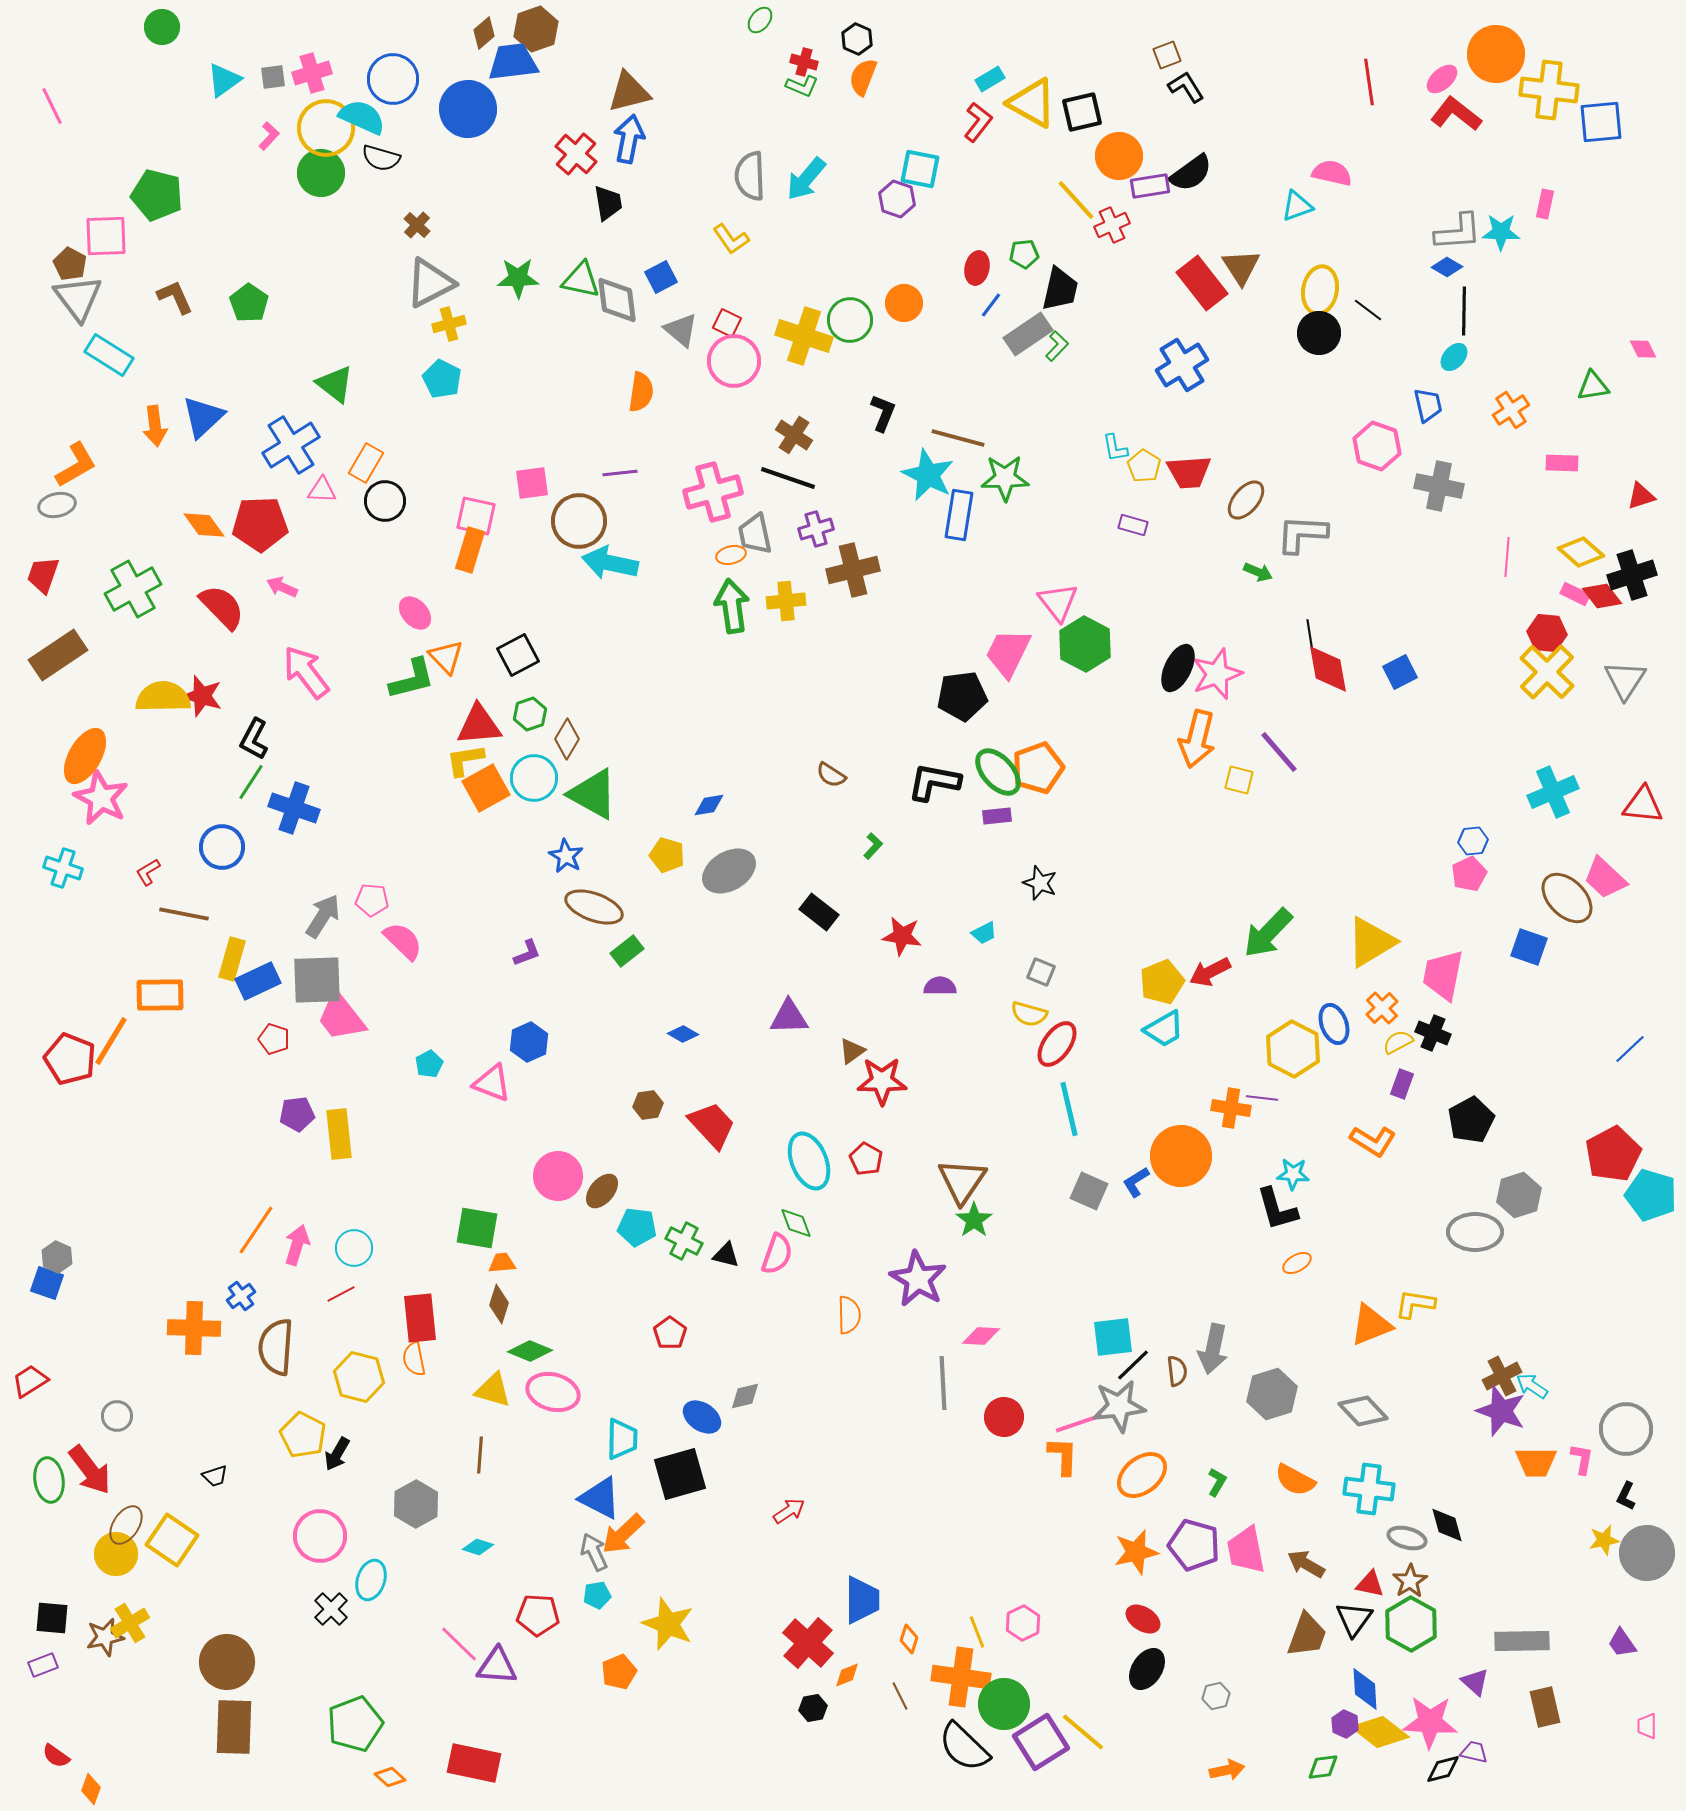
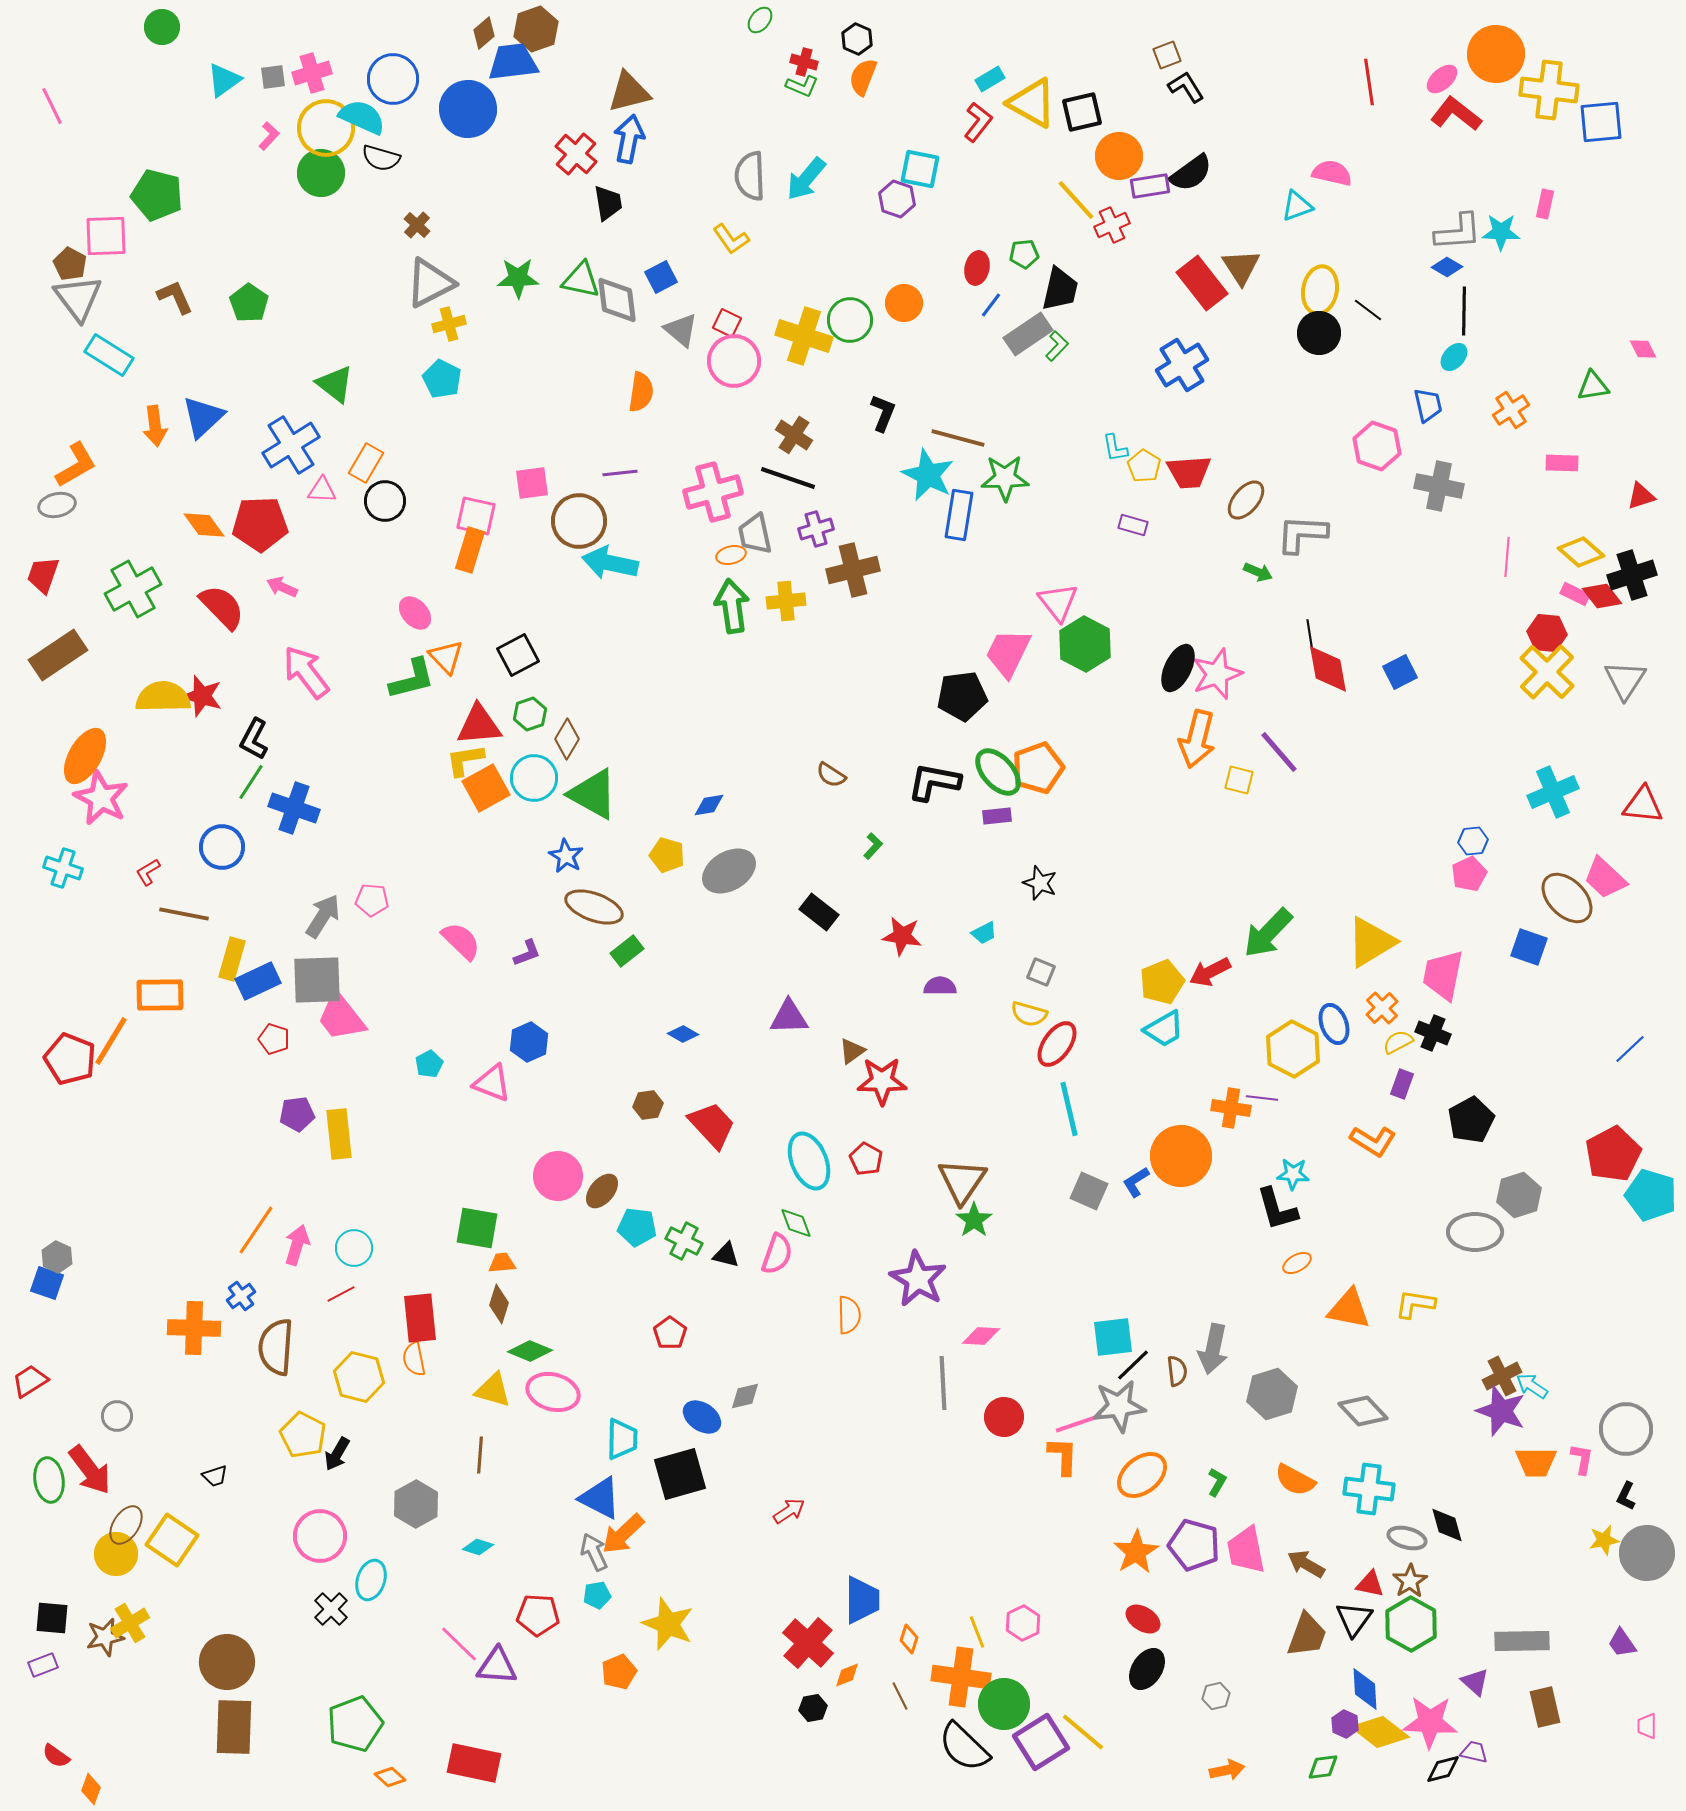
pink semicircle at (403, 941): moved 58 px right
orange triangle at (1371, 1325): moved 22 px left, 16 px up; rotated 33 degrees clockwise
orange star at (1136, 1552): rotated 18 degrees counterclockwise
